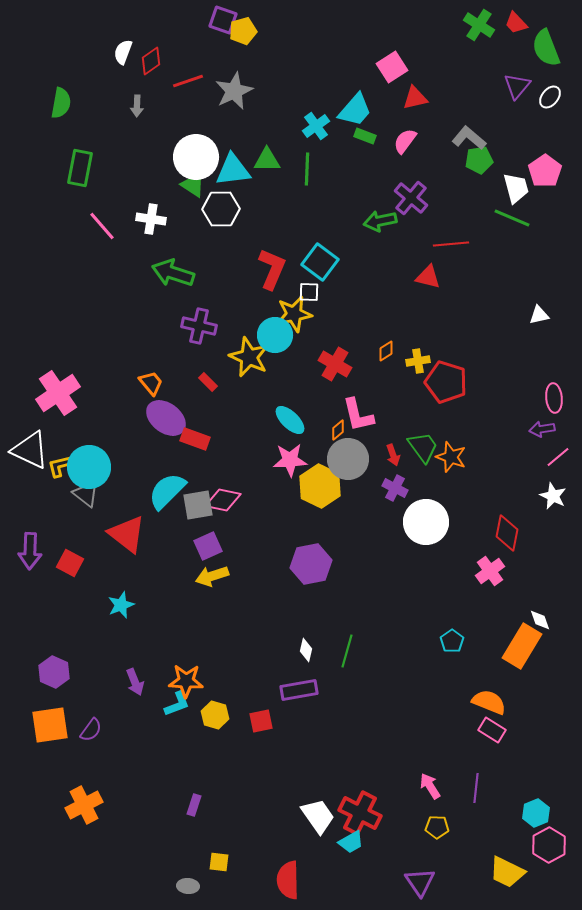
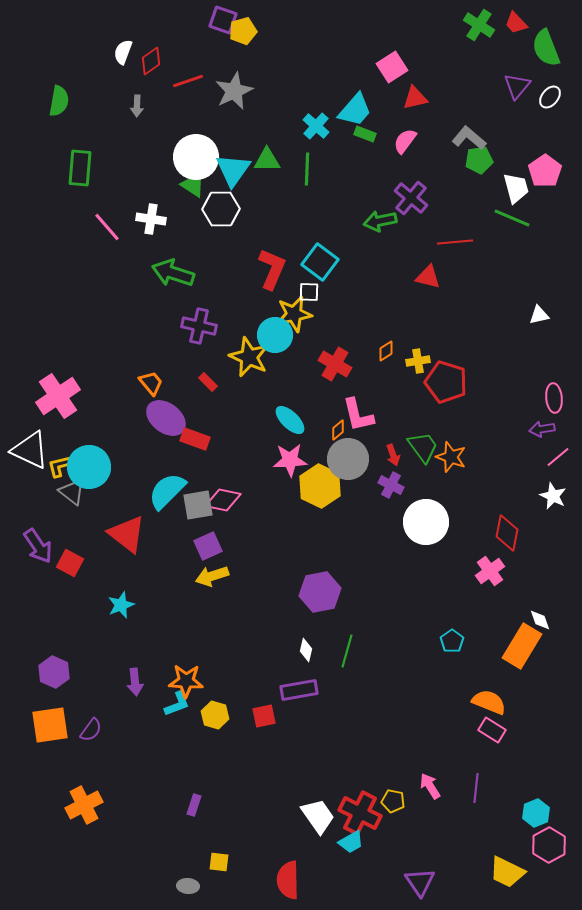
green semicircle at (61, 103): moved 2 px left, 2 px up
cyan cross at (316, 126): rotated 12 degrees counterclockwise
green rectangle at (365, 136): moved 2 px up
green rectangle at (80, 168): rotated 6 degrees counterclockwise
cyan triangle at (233, 170): rotated 48 degrees counterclockwise
pink line at (102, 226): moved 5 px right, 1 px down
red line at (451, 244): moved 4 px right, 2 px up
pink cross at (58, 393): moved 3 px down
purple cross at (395, 488): moved 4 px left, 3 px up
gray triangle at (86, 494): moved 14 px left, 2 px up
purple arrow at (30, 551): moved 8 px right, 5 px up; rotated 36 degrees counterclockwise
purple hexagon at (311, 564): moved 9 px right, 28 px down
purple arrow at (135, 682): rotated 16 degrees clockwise
red square at (261, 721): moved 3 px right, 5 px up
yellow pentagon at (437, 827): moved 44 px left, 26 px up; rotated 10 degrees clockwise
